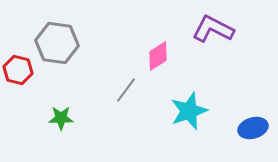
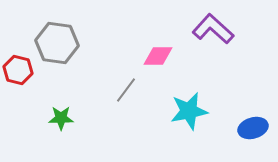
purple L-shape: rotated 15 degrees clockwise
pink diamond: rotated 32 degrees clockwise
cyan star: rotated 9 degrees clockwise
